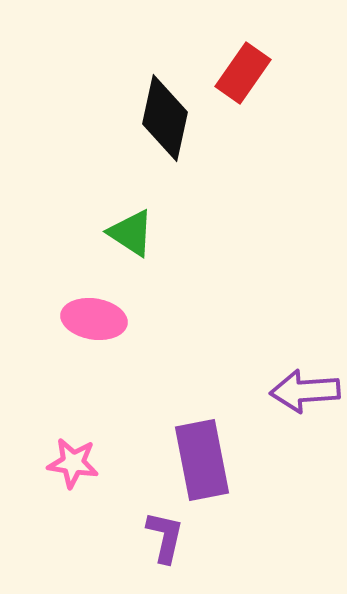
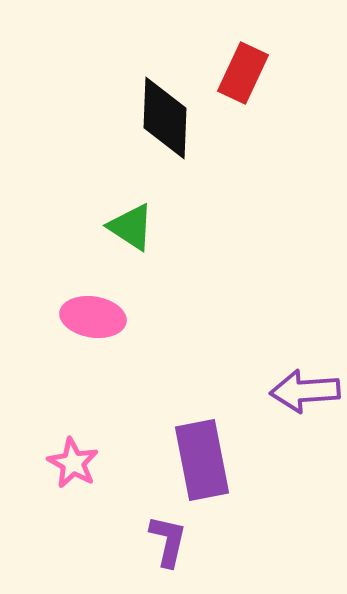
red rectangle: rotated 10 degrees counterclockwise
black diamond: rotated 10 degrees counterclockwise
green triangle: moved 6 px up
pink ellipse: moved 1 px left, 2 px up
pink star: rotated 21 degrees clockwise
purple L-shape: moved 3 px right, 4 px down
